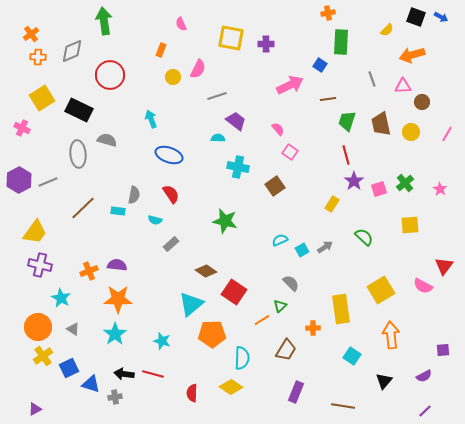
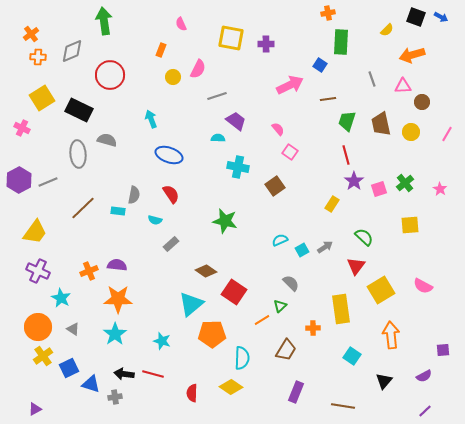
purple cross at (40, 265): moved 2 px left, 6 px down; rotated 10 degrees clockwise
red triangle at (444, 266): moved 88 px left
